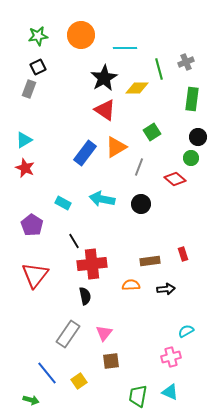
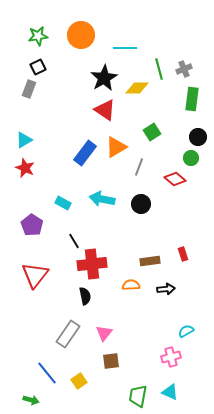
gray cross at (186, 62): moved 2 px left, 7 px down
